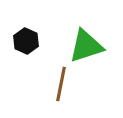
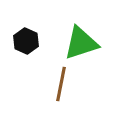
green triangle: moved 5 px left, 3 px up
